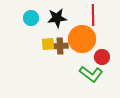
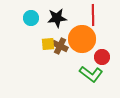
brown cross: rotated 28 degrees clockwise
